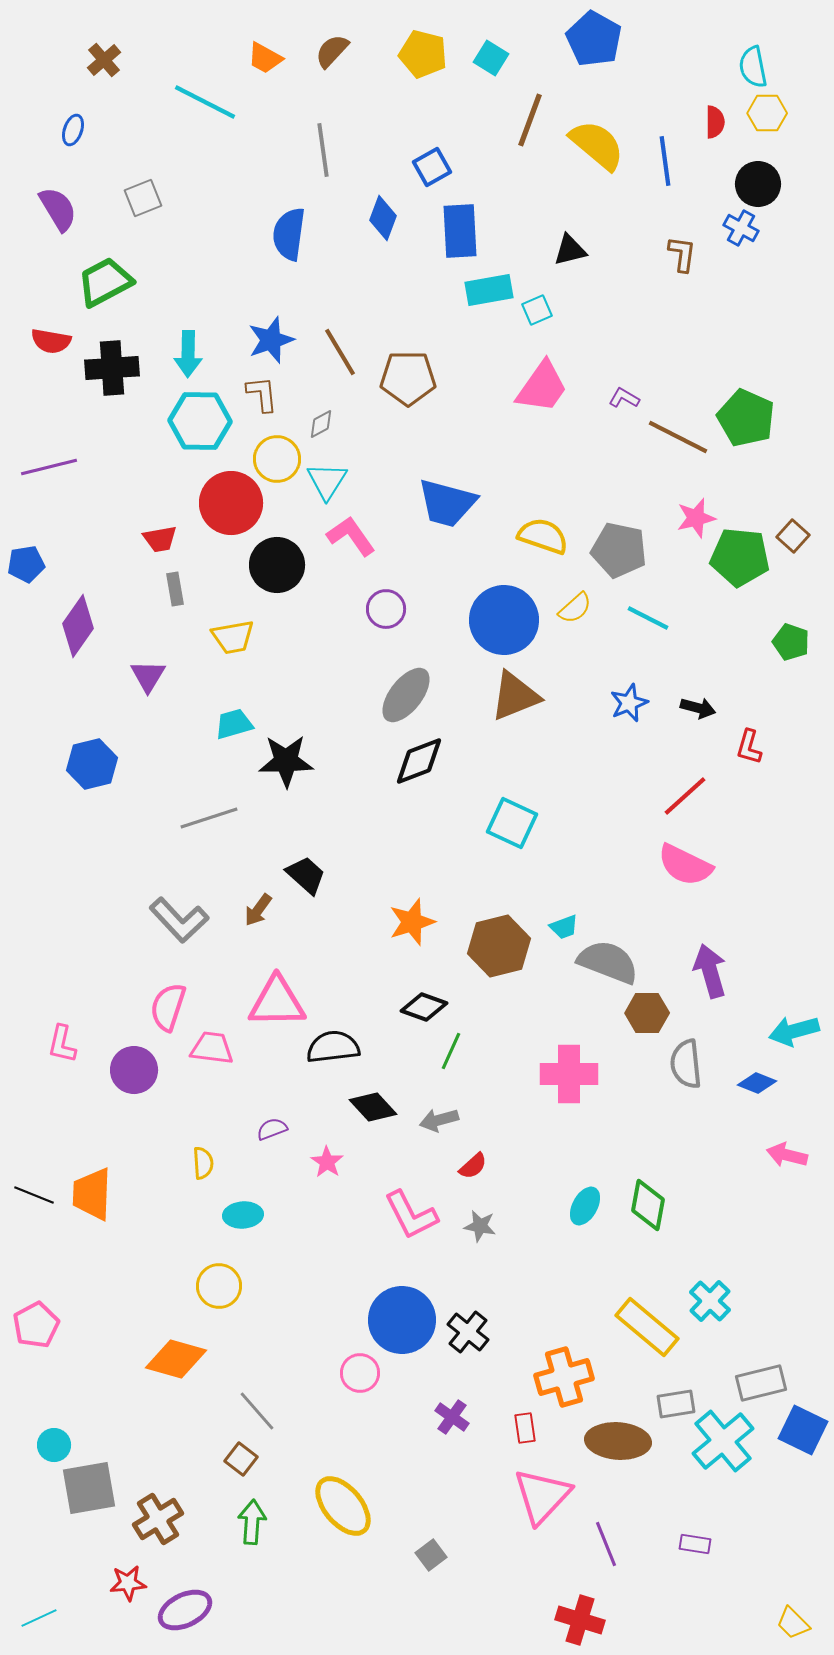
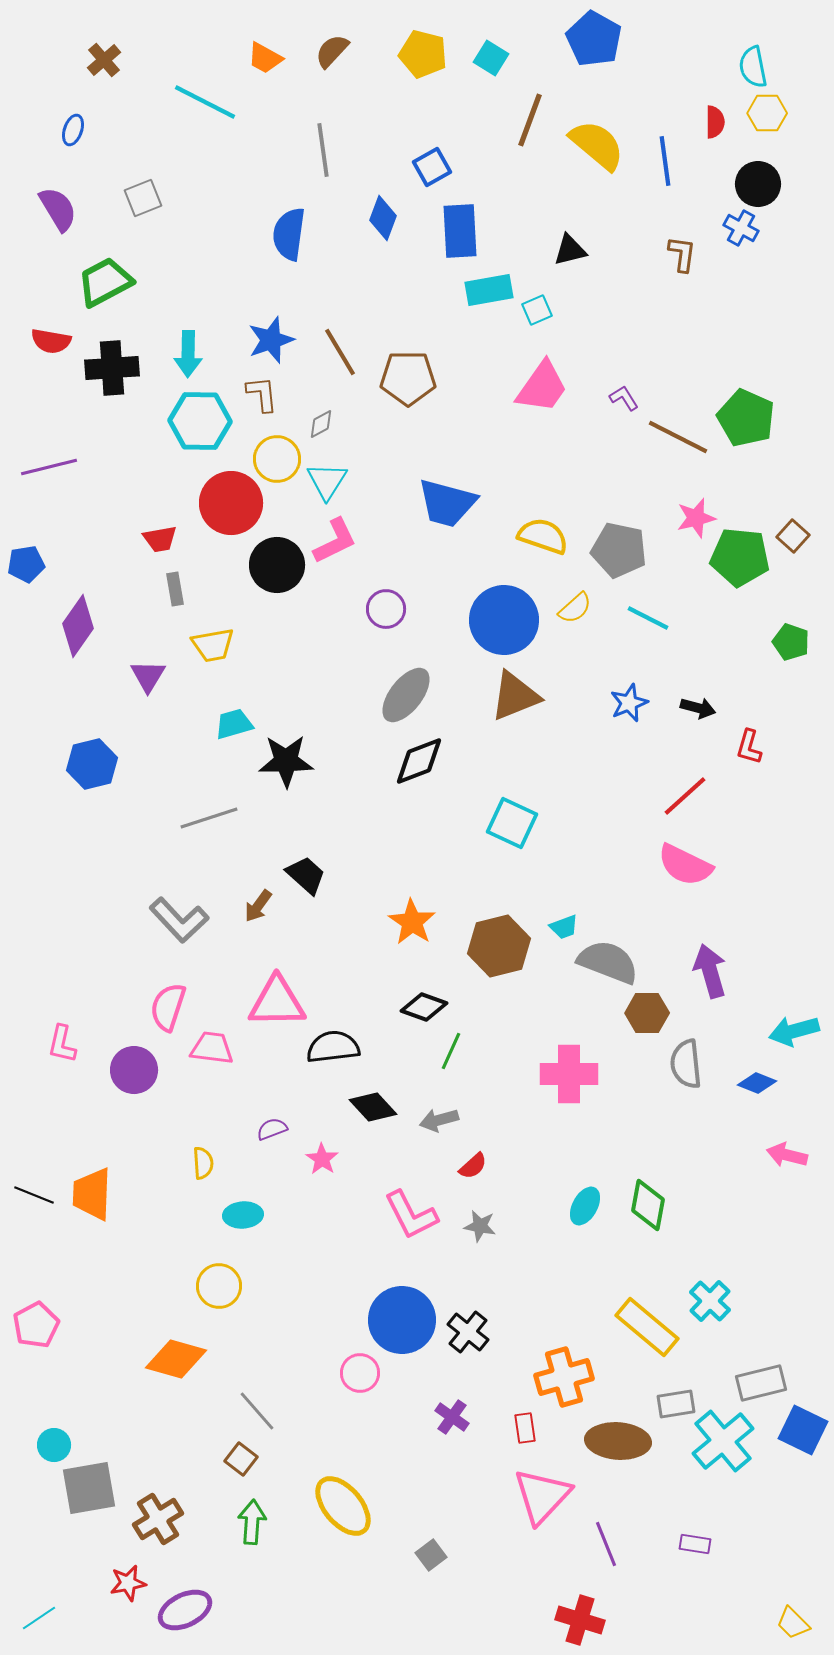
purple L-shape at (624, 398): rotated 28 degrees clockwise
pink L-shape at (351, 536): moved 16 px left, 5 px down; rotated 99 degrees clockwise
yellow trapezoid at (233, 637): moved 20 px left, 8 px down
brown arrow at (258, 910): moved 4 px up
orange star at (412, 922): rotated 21 degrees counterclockwise
pink star at (327, 1162): moved 5 px left, 3 px up
red star at (128, 1583): rotated 6 degrees counterclockwise
cyan line at (39, 1618): rotated 9 degrees counterclockwise
